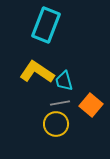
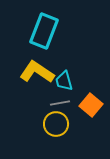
cyan rectangle: moved 2 px left, 6 px down
